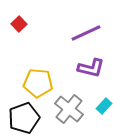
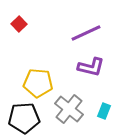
purple L-shape: moved 1 px up
cyan rectangle: moved 5 px down; rotated 21 degrees counterclockwise
black pentagon: rotated 16 degrees clockwise
